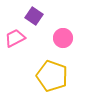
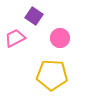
pink circle: moved 3 px left
yellow pentagon: moved 1 px up; rotated 16 degrees counterclockwise
